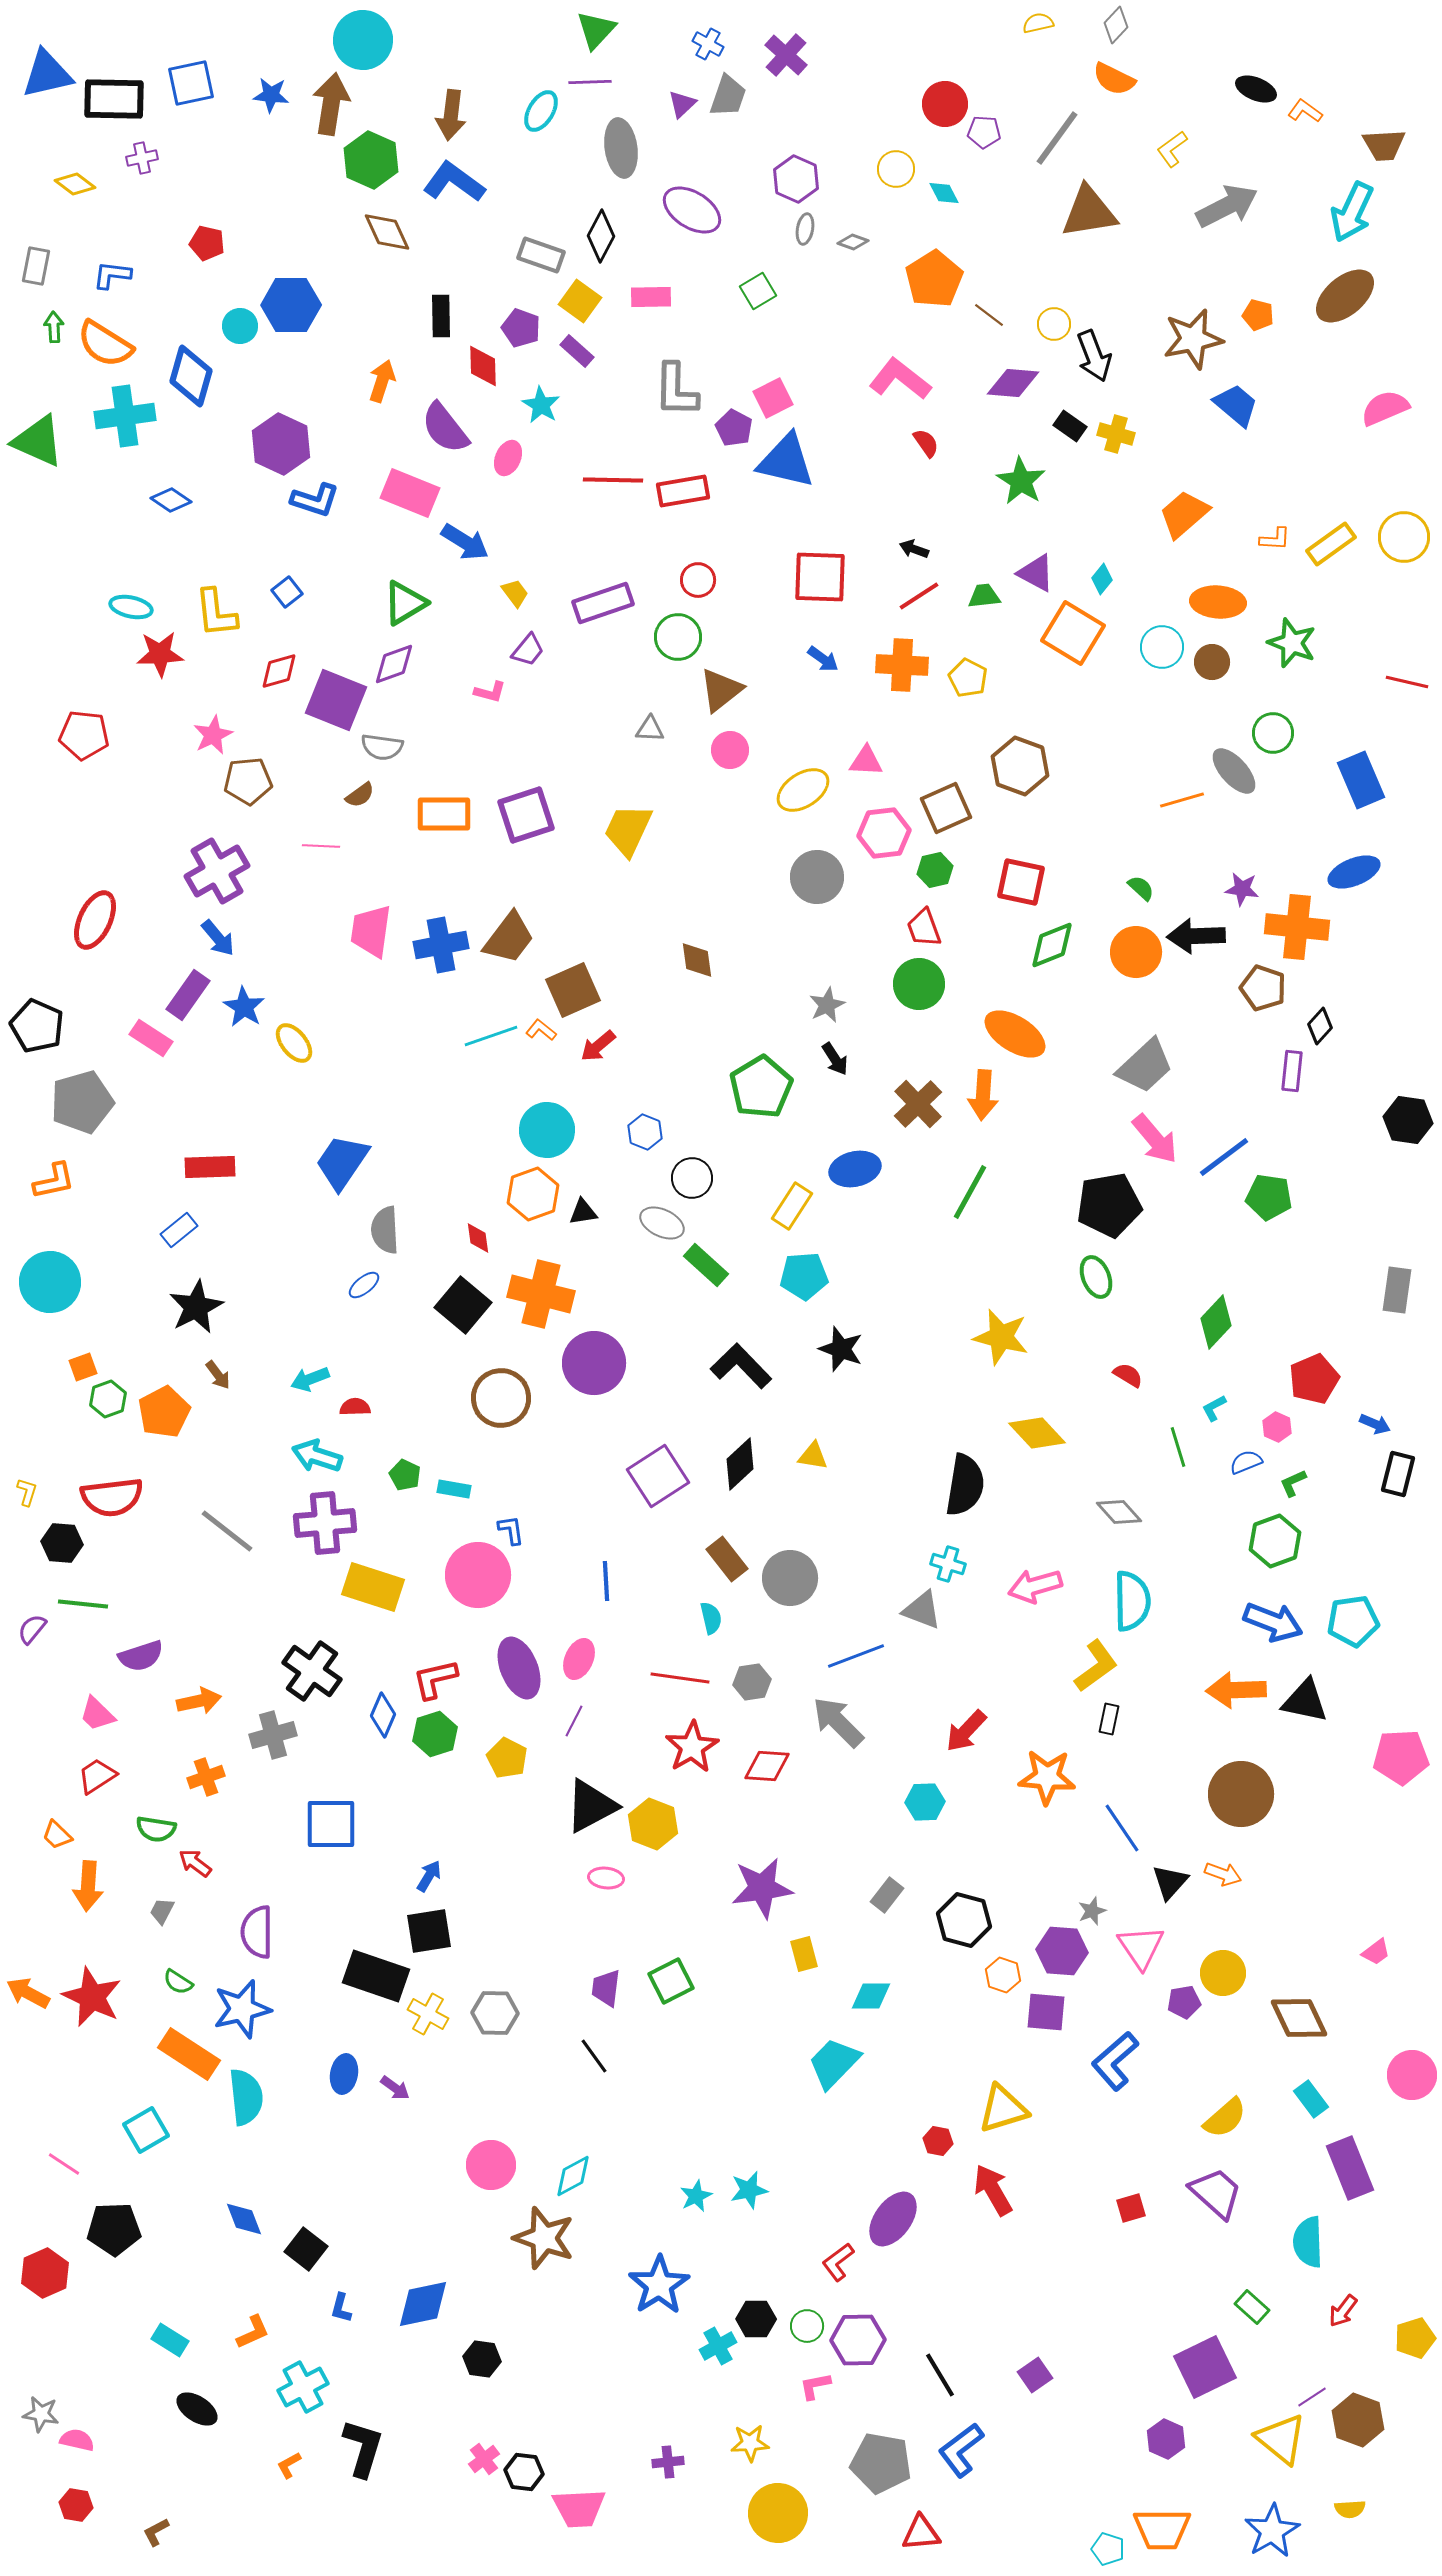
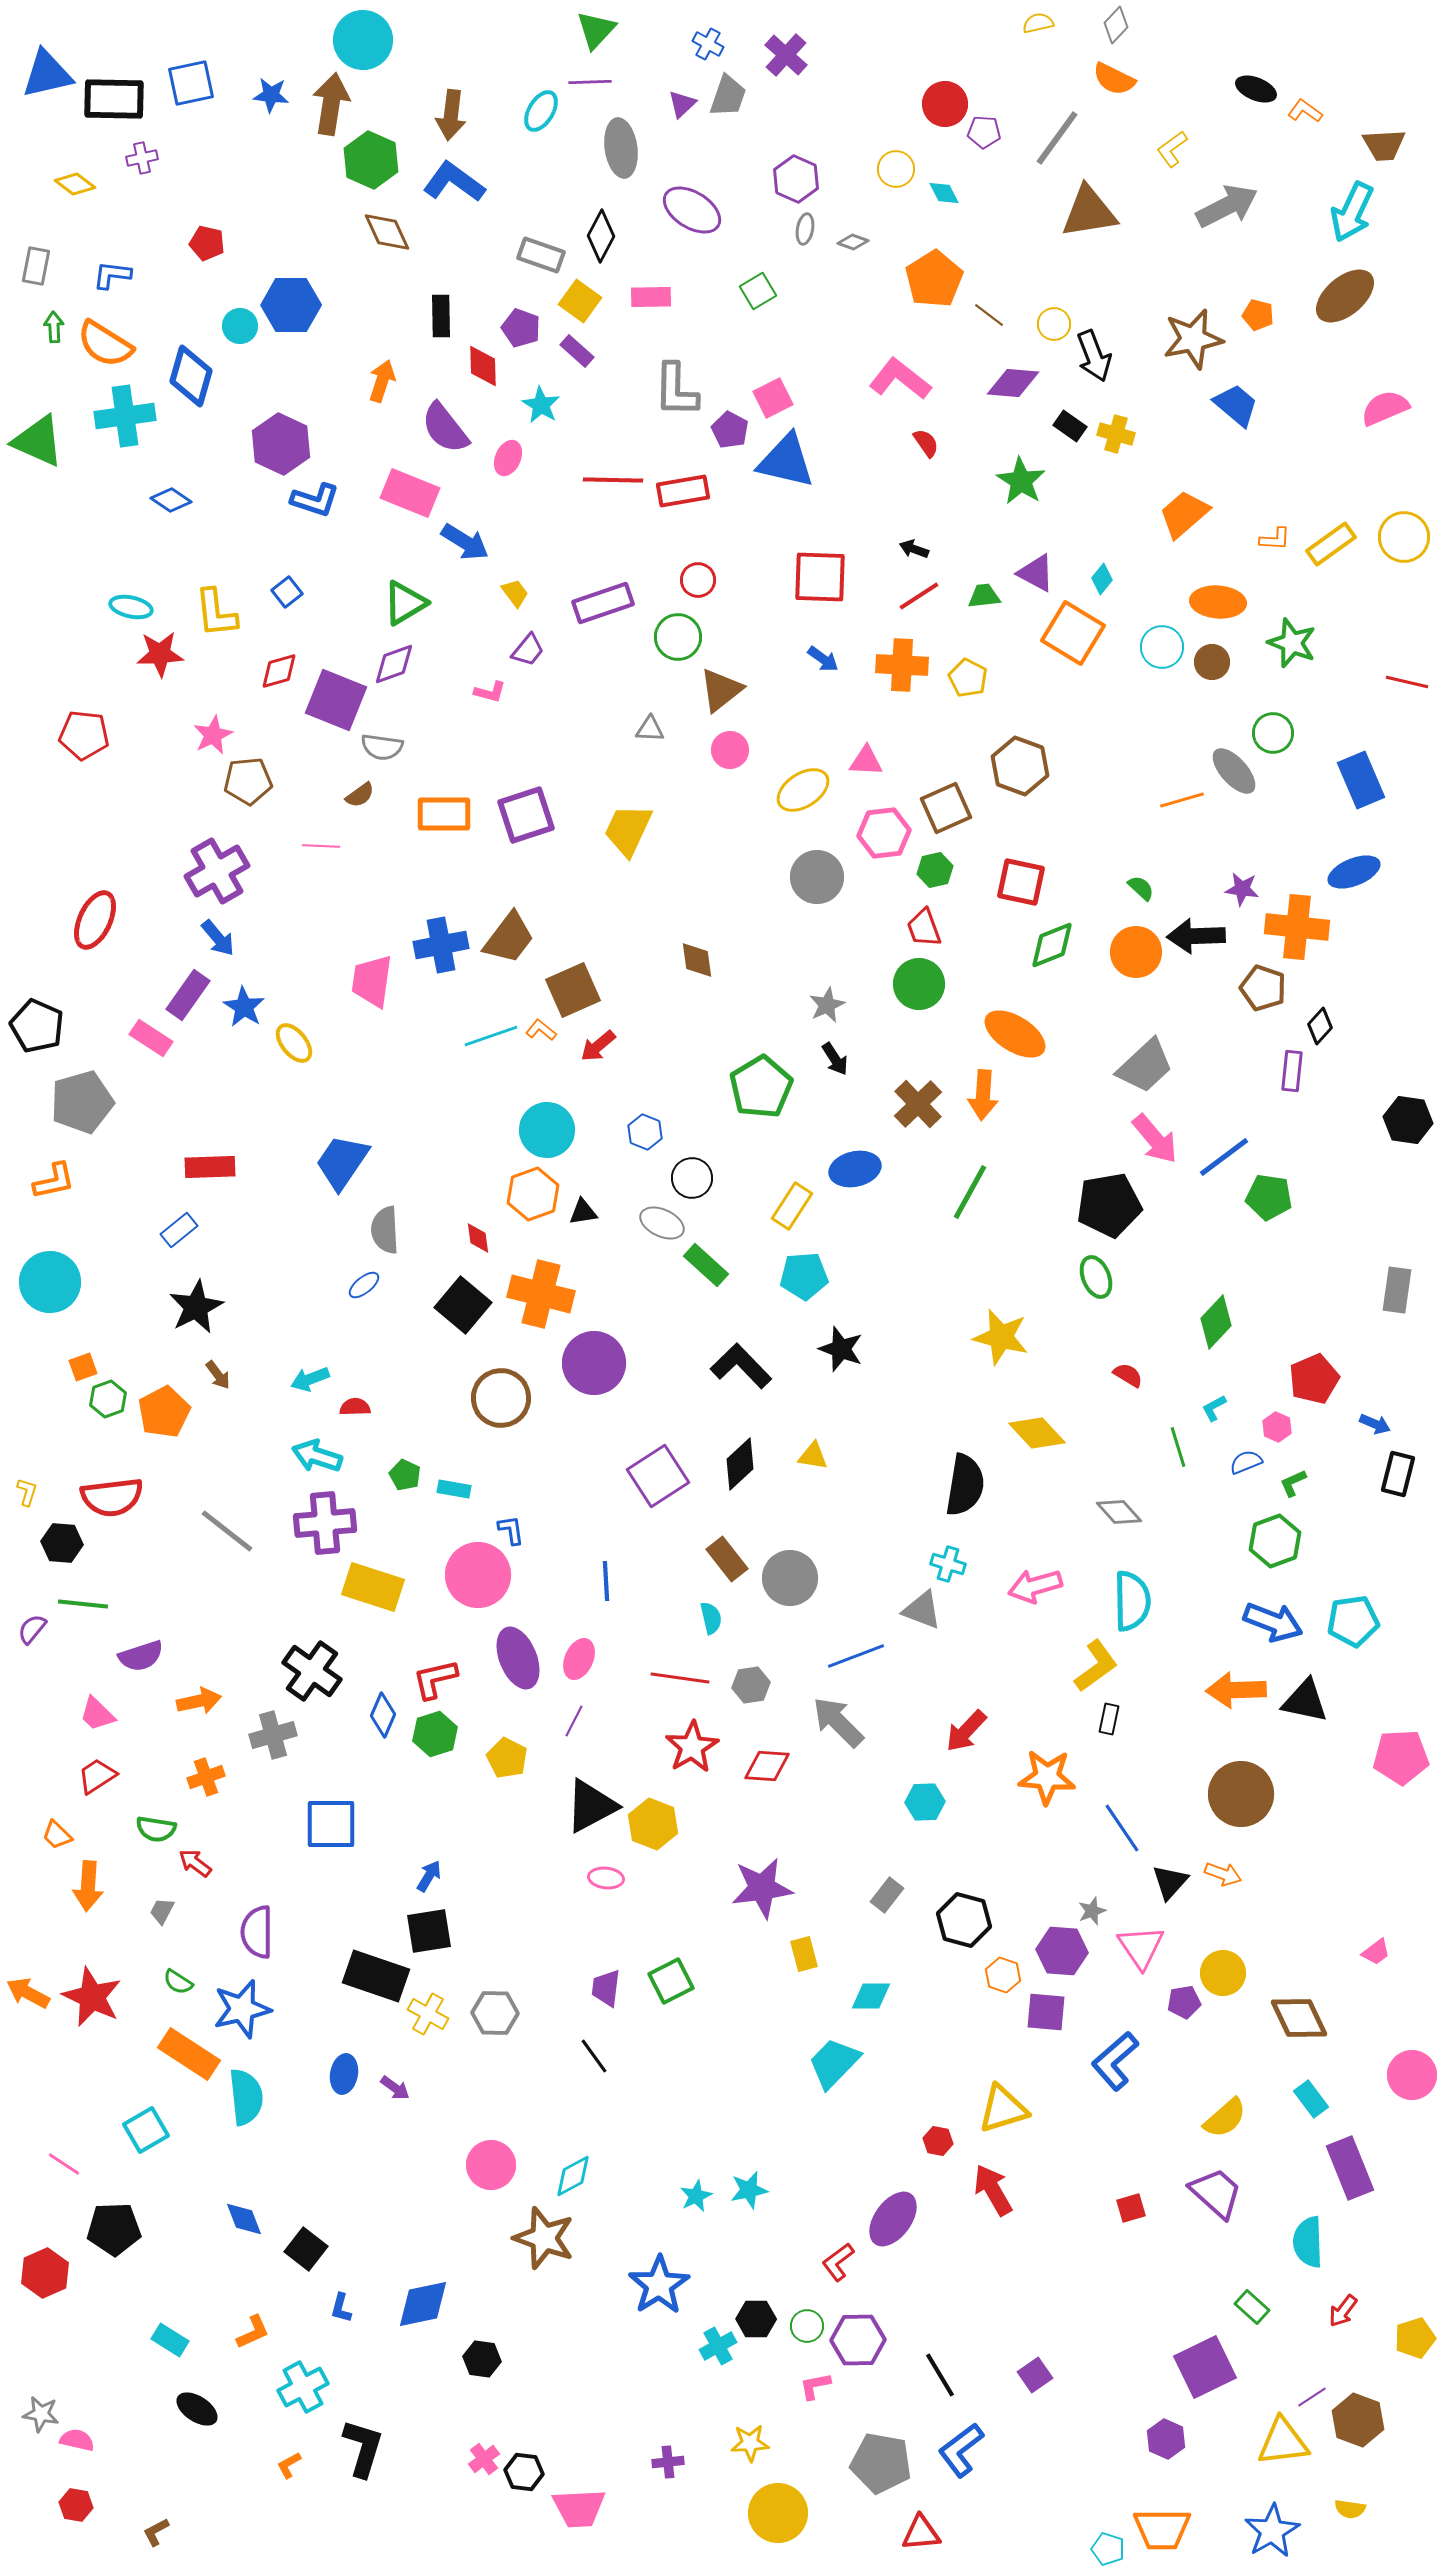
purple pentagon at (734, 428): moved 4 px left, 2 px down
pink trapezoid at (371, 931): moved 1 px right, 50 px down
purple ellipse at (519, 1668): moved 1 px left, 10 px up
gray hexagon at (752, 1682): moved 1 px left, 3 px down
yellow triangle at (1281, 2439): moved 2 px right, 3 px down; rotated 46 degrees counterclockwise
yellow semicircle at (1350, 2509): rotated 12 degrees clockwise
